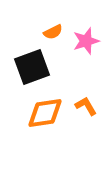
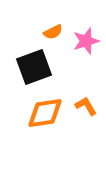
black square: moved 2 px right
